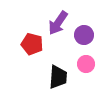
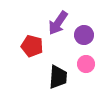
red pentagon: moved 2 px down
